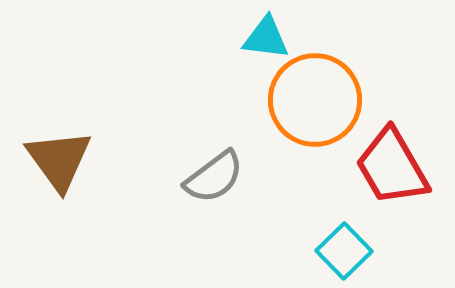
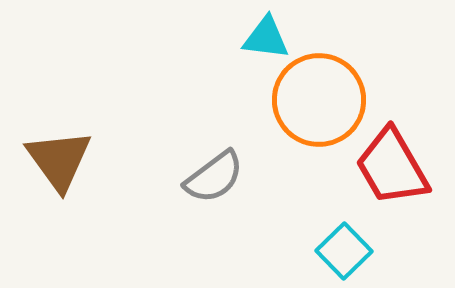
orange circle: moved 4 px right
